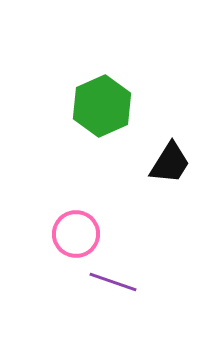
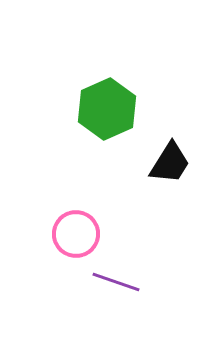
green hexagon: moved 5 px right, 3 px down
purple line: moved 3 px right
